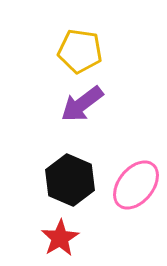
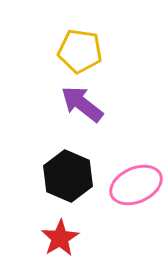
purple arrow: rotated 75 degrees clockwise
black hexagon: moved 2 px left, 4 px up
pink ellipse: rotated 27 degrees clockwise
